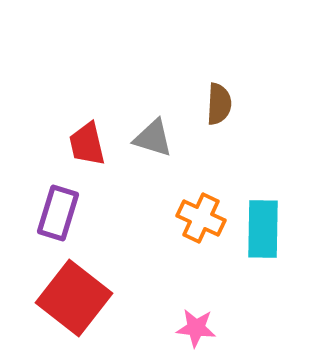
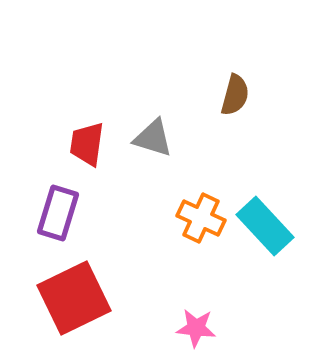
brown semicircle: moved 16 px right, 9 px up; rotated 12 degrees clockwise
red trapezoid: rotated 21 degrees clockwise
cyan rectangle: moved 2 px right, 3 px up; rotated 44 degrees counterclockwise
red square: rotated 26 degrees clockwise
